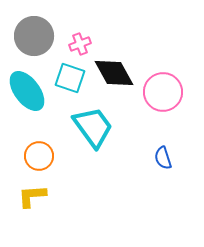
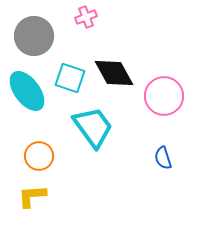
pink cross: moved 6 px right, 27 px up
pink circle: moved 1 px right, 4 px down
